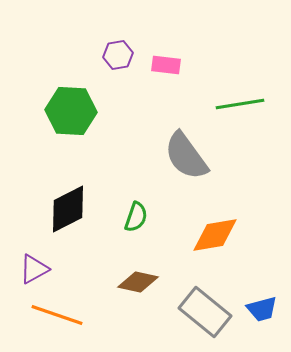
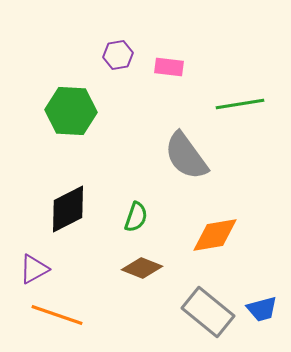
pink rectangle: moved 3 px right, 2 px down
brown diamond: moved 4 px right, 14 px up; rotated 9 degrees clockwise
gray rectangle: moved 3 px right
